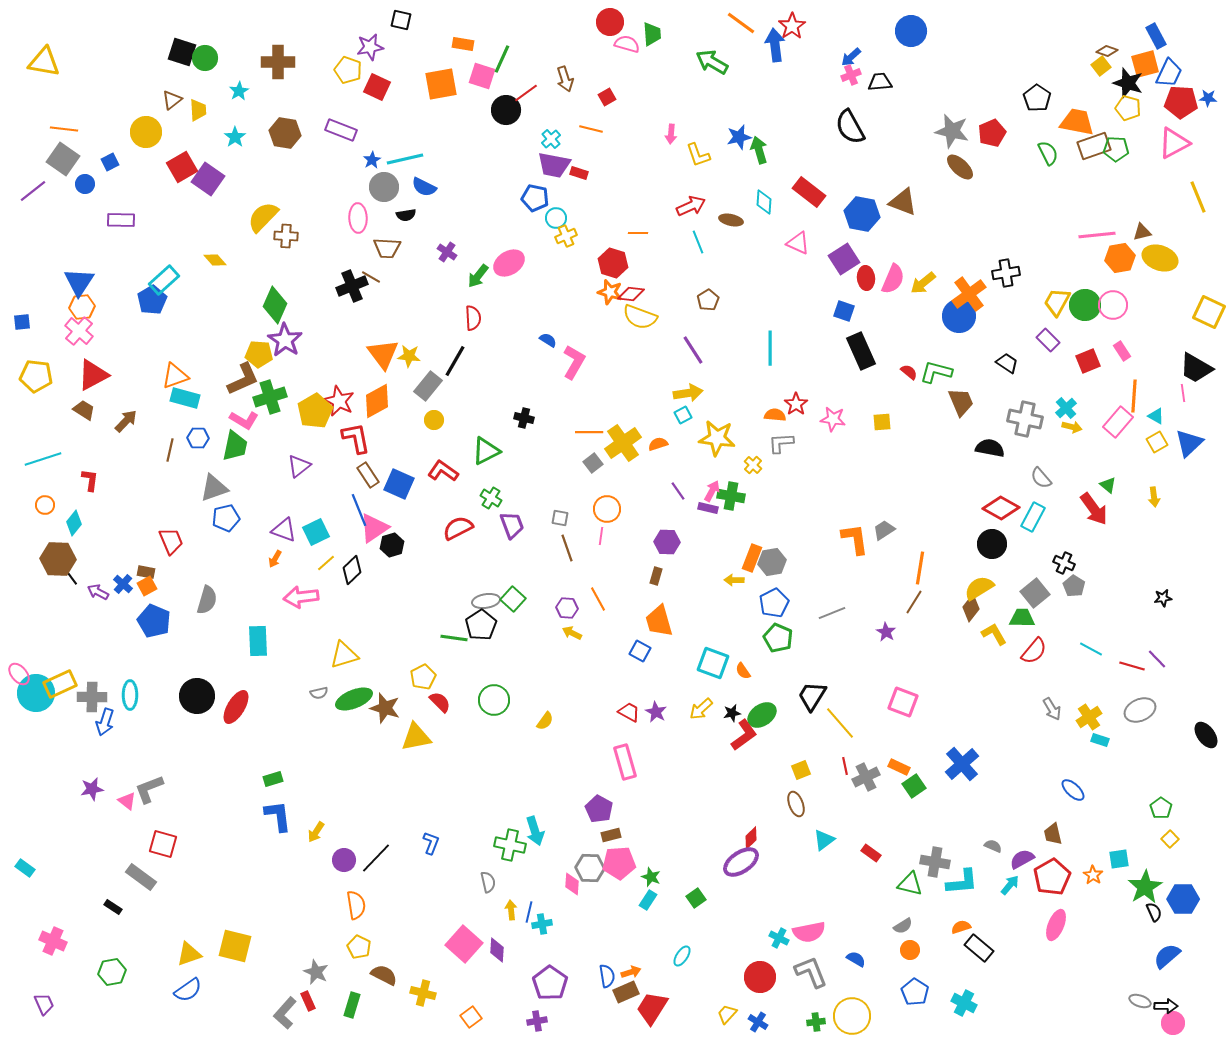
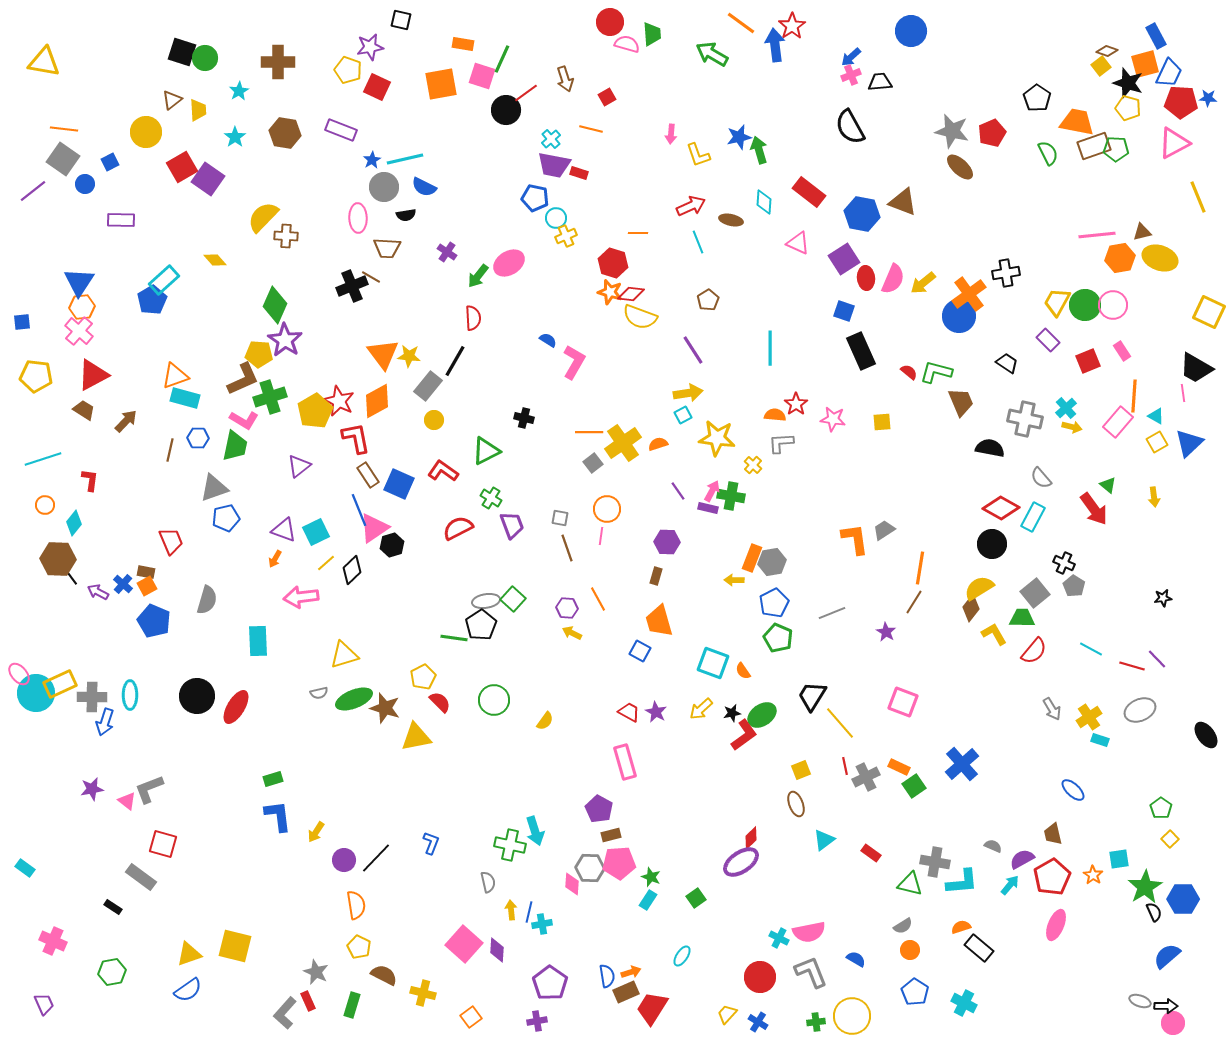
green arrow at (712, 62): moved 8 px up
